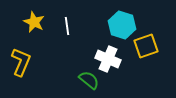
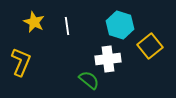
cyan hexagon: moved 2 px left
yellow square: moved 4 px right; rotated 20 degrees counterclockwise
white cross: rotated 30 degrees counterclockwise
